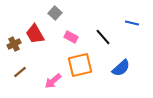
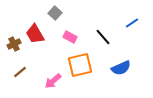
blue line: rotated 48 degrees counterclockwise
pink rectangle: moved 1 px left
blue semicircle: rotated 18 degrees clockwise
